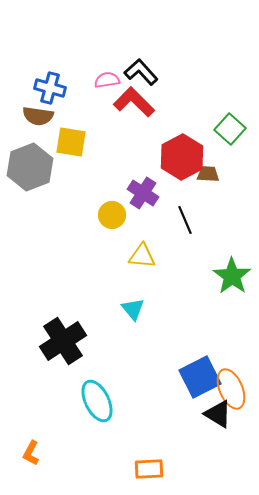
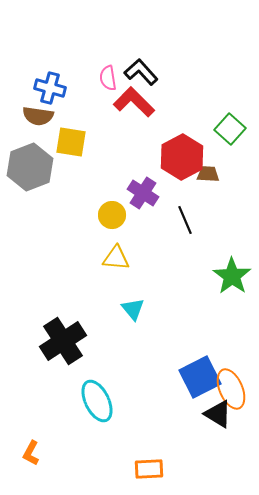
pink semicircle: moved 1 px right, 2 px up; rotated 90 degrees counterclockwise
yellow triangle: moved 26 px left, 2 px down
